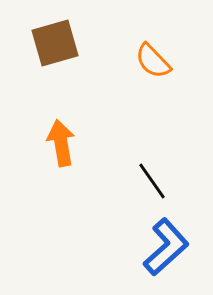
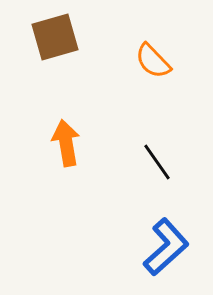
brown square: moved 6 px up
orange arrow: moved 5 px right
black line: moved 5 px right, 19 px up
